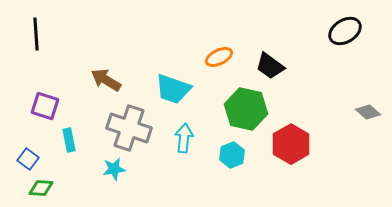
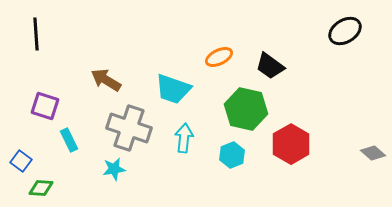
gray diamond: moved 5 px right, 41 px down
cyan rectangle: rotated 15 degrees counterclockwise
blue square: moved 7 px left, 2 px down
